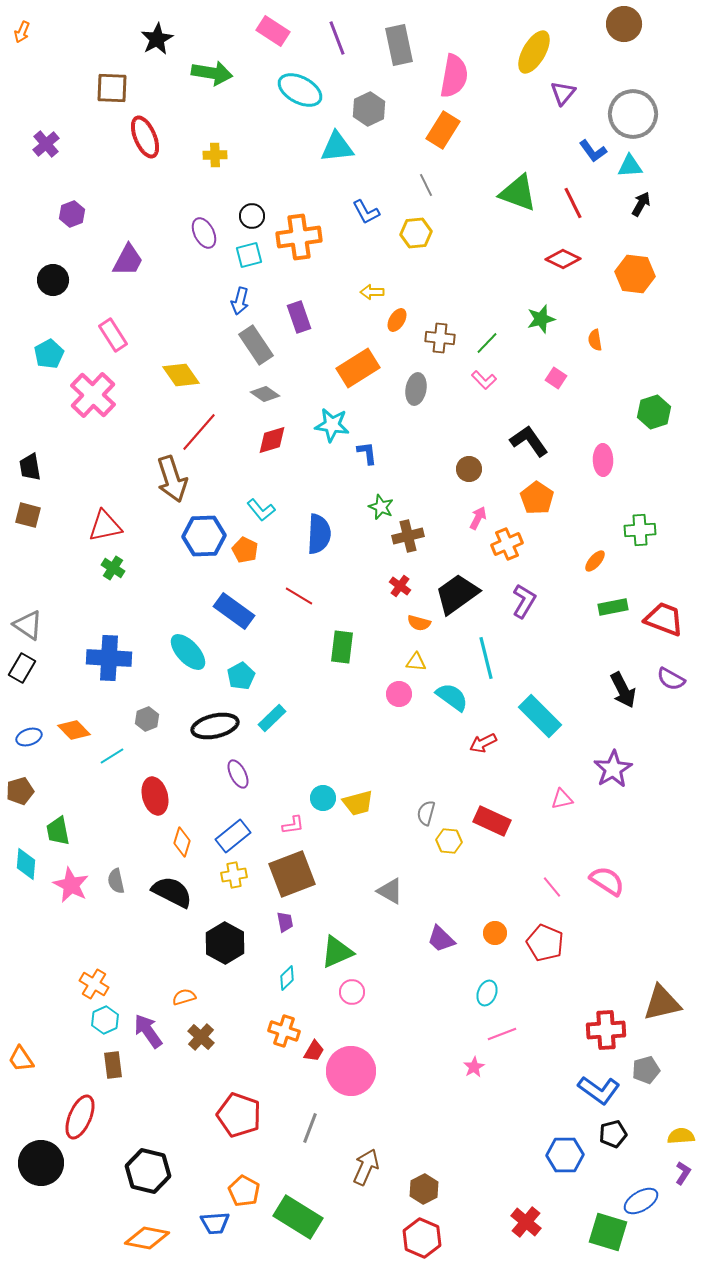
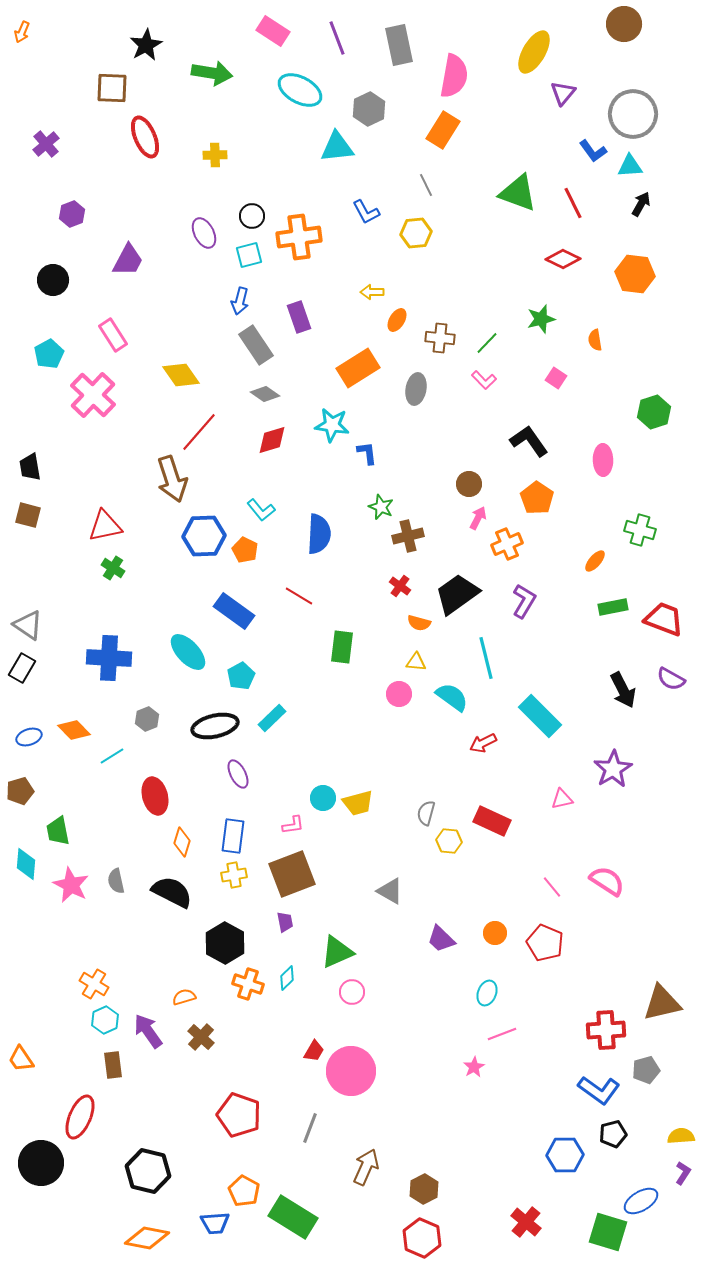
black star at (157, 39): moved 11 px left, 6 px down
brown circle at (469, 469): moved 15 px down
green cross at (640, 530): rotated 20 degrees clockwise
blue rectangle at (233, 836): rotated 44 degrees counterclockwise
orange cross at (284, 1031): moved 36 px left, 47 px up
green rectangle at (298, 1217): moved 5 px left
